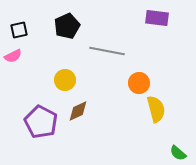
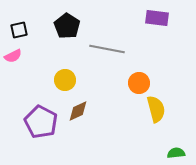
black pentagon: rotated 15 degrees counterclockwise
gray line: moved 2 px up
green semicircle: moved 2 px left; rotated 132 degrees clockwise
